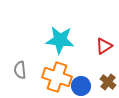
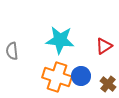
gray semicircle: moved 8 px left, 19 px up
brown cross: moved 2 px down
blue circle: moved 10 px up
